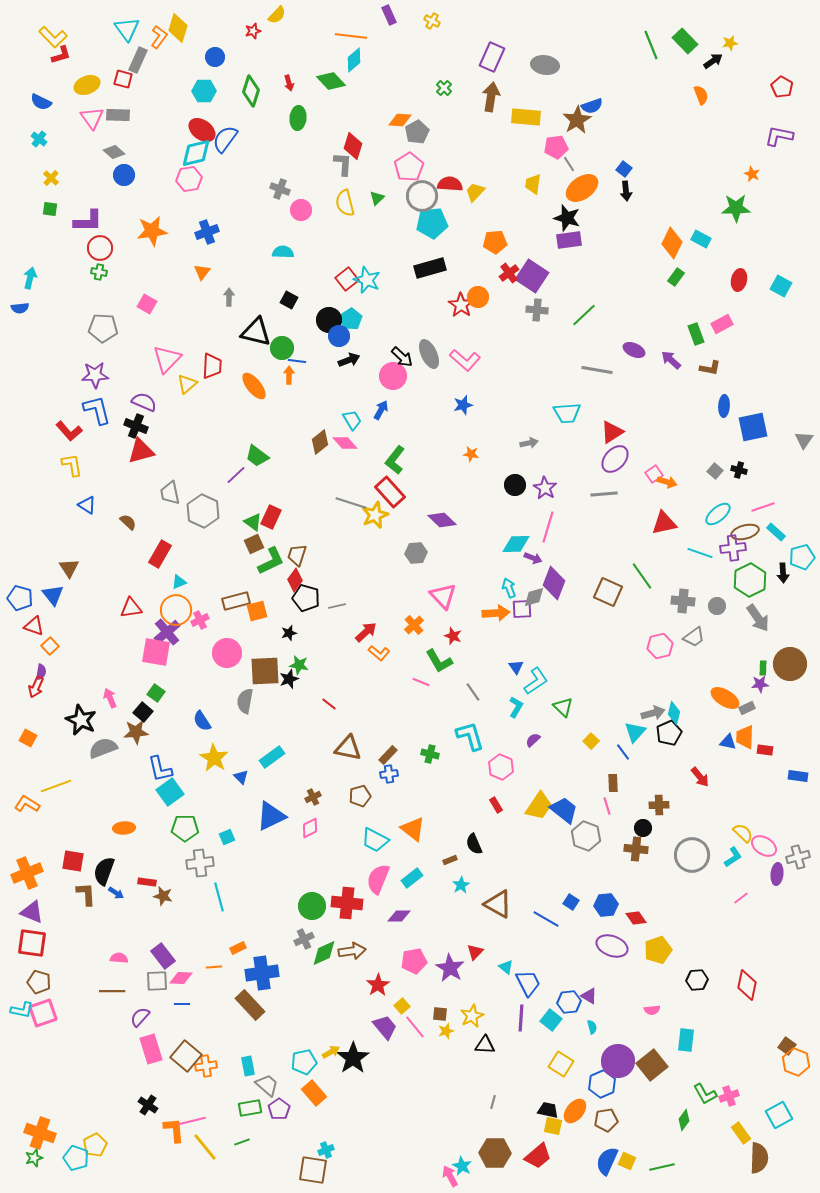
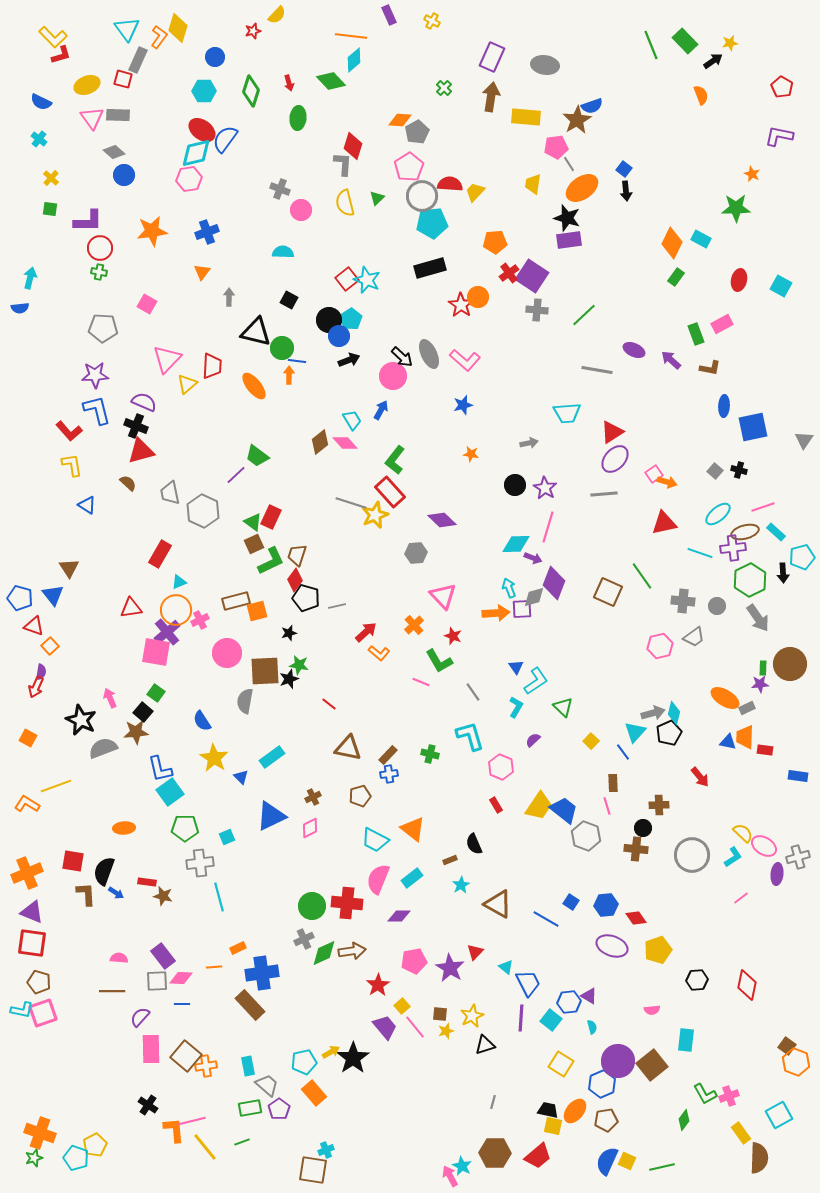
brown semicircle at (128, 522): moved 39 px up
black triangle at (485, 1045): rotated 20 degrees counterclockwise
pink rectangle at (151, 1049): rotated 16 degrees clockwise
